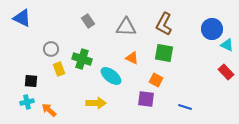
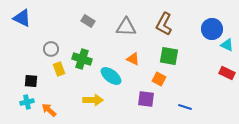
gray rectangle: rotated 24 degrees counterclockwise
green square: moved 5 px right, 3 px down
orange triangle: moved 1 px right, 1 px down
red rectangle: moved 1 px right, 1 px down; rotated 21 degrees counterclockwise
orange square: moved 3 px right, 1 px up
yellow arrow: moved 3 px left, 3 px up
